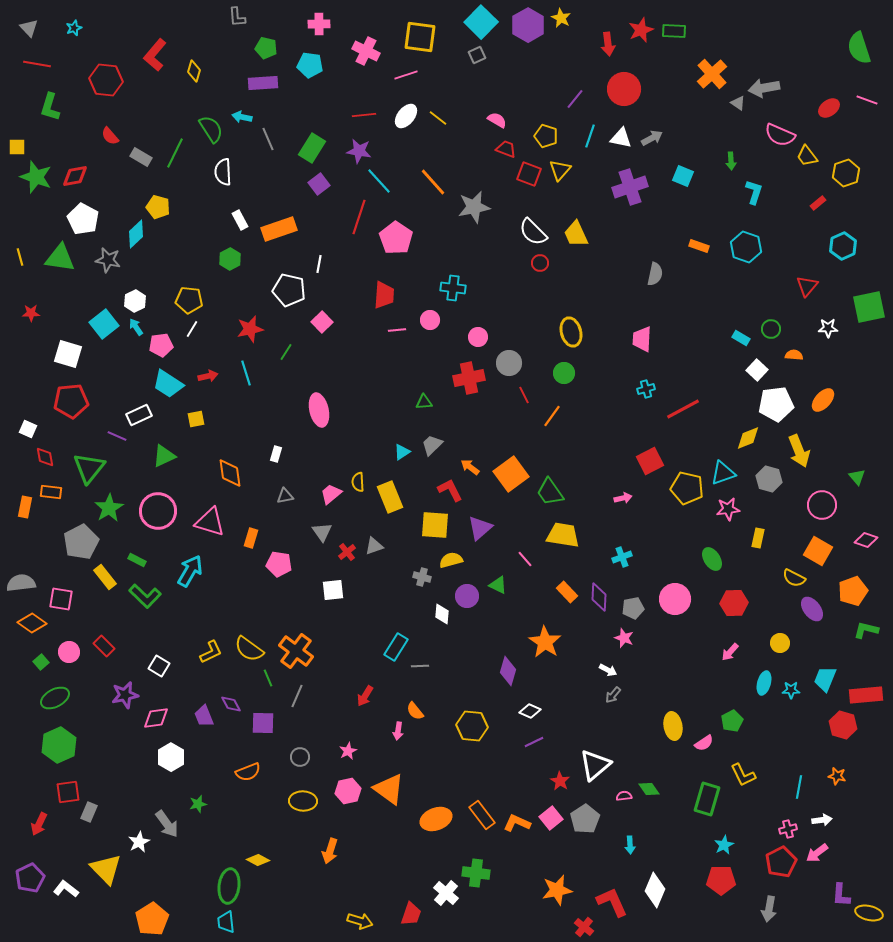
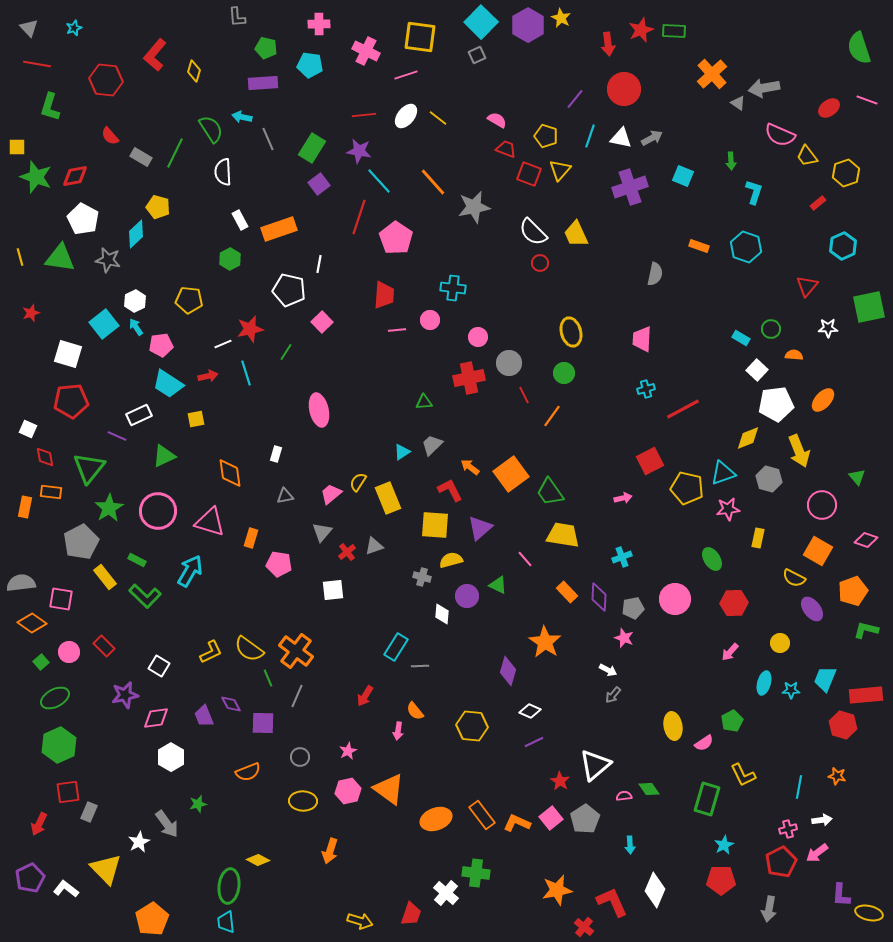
red star at (31, 313): rotated 18 degrees counterclockwise
white line at (192, 329): moved 31 px right, 15 px down; rotated 36 degrees clockwise
yellow semicircle at (358, 482): rotated 36 degrees clockwise
yellow rectangle at (390, 497): moved 2 px left, 1 px down
gray triangle at (322, 532): rotated 15 degrees clockwise
